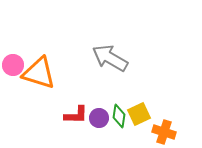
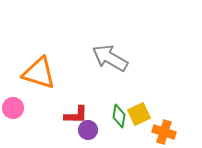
pink circle: moved 43 px down
purple circle: moved 11 px left, 12 px down
